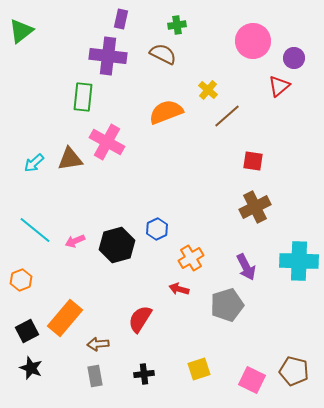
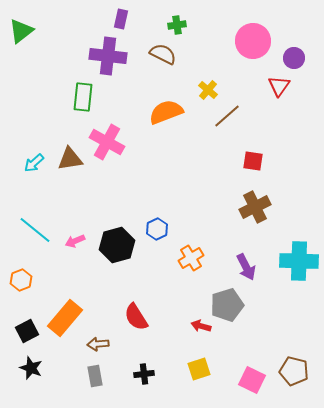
red triangle: rotated 15 degrees counterclockwise
red arrow: moved 22 px right, 37 px down
red semicircle: moved 4 px left, 2 px up; rotated 64 degrees counterclockwise
